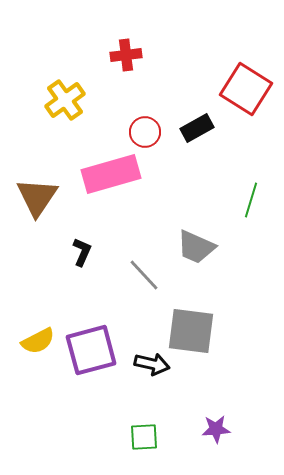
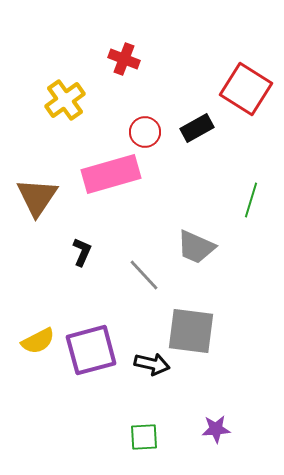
red cross: moved 2 px left, 4 px down; rotated 28 degrees clockwise
